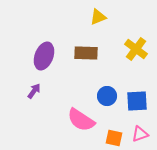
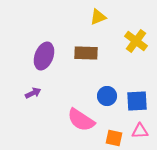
yellow cross: moved 8 px up
purple arrow: moved 1 px left, 2 px down; rotated 28 degrees clockwise
pink triangle: moved 3 px up; rotated 18 degrees clockwise
